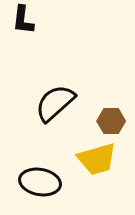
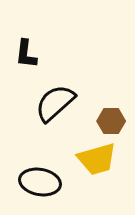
black L-shape: moved 3 px right, 34 px down
